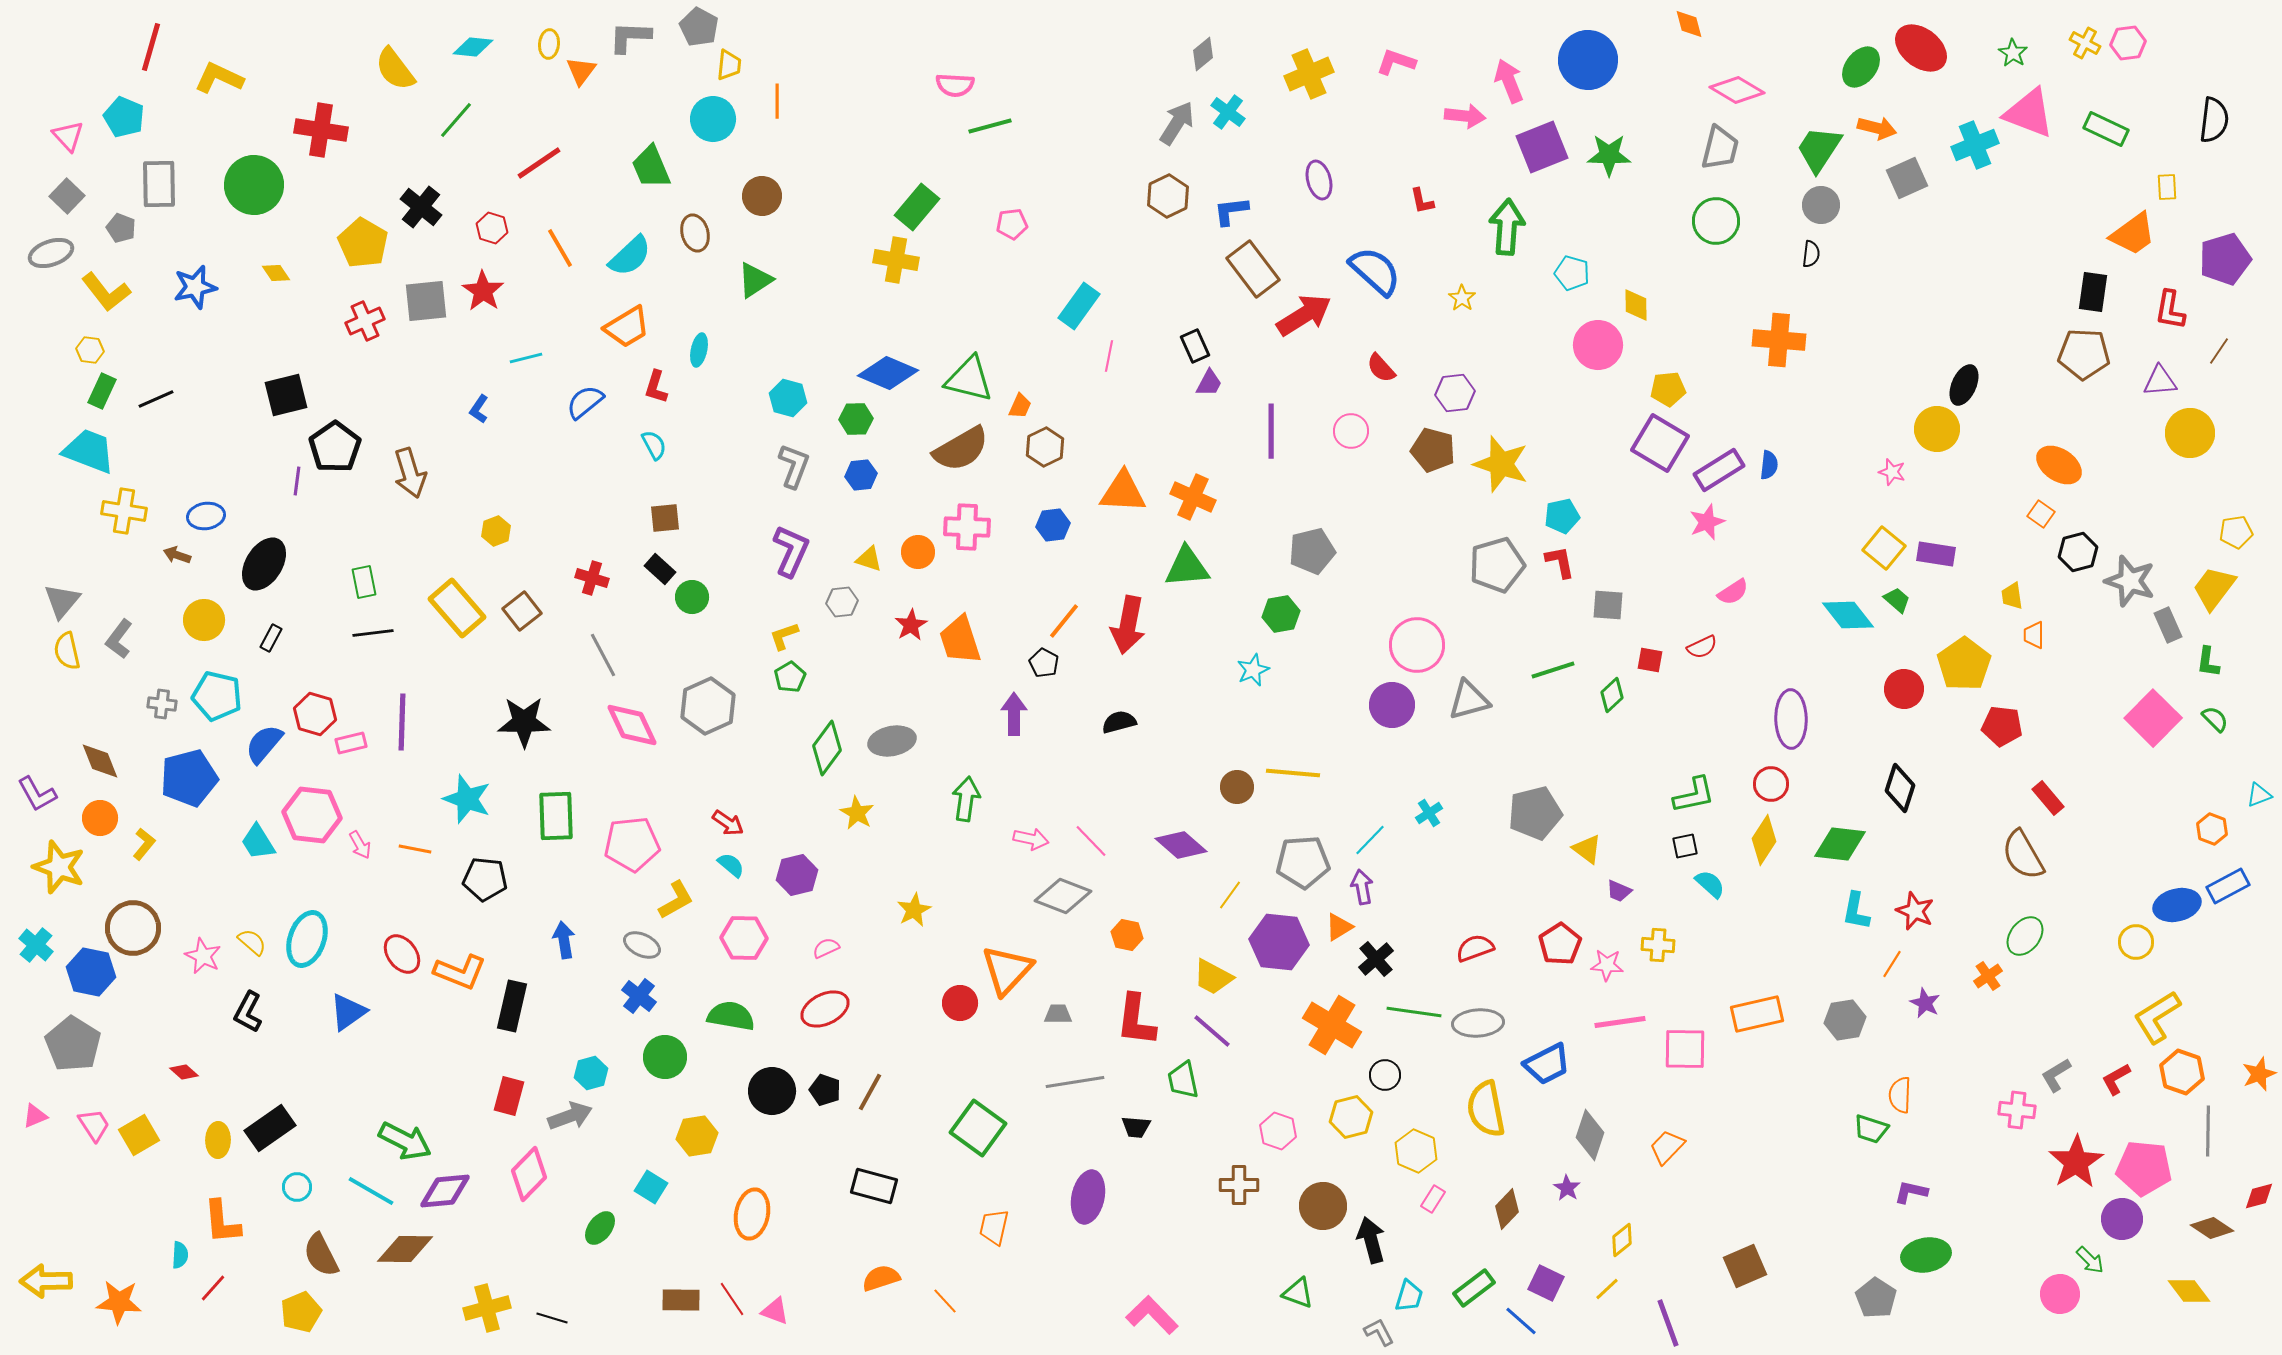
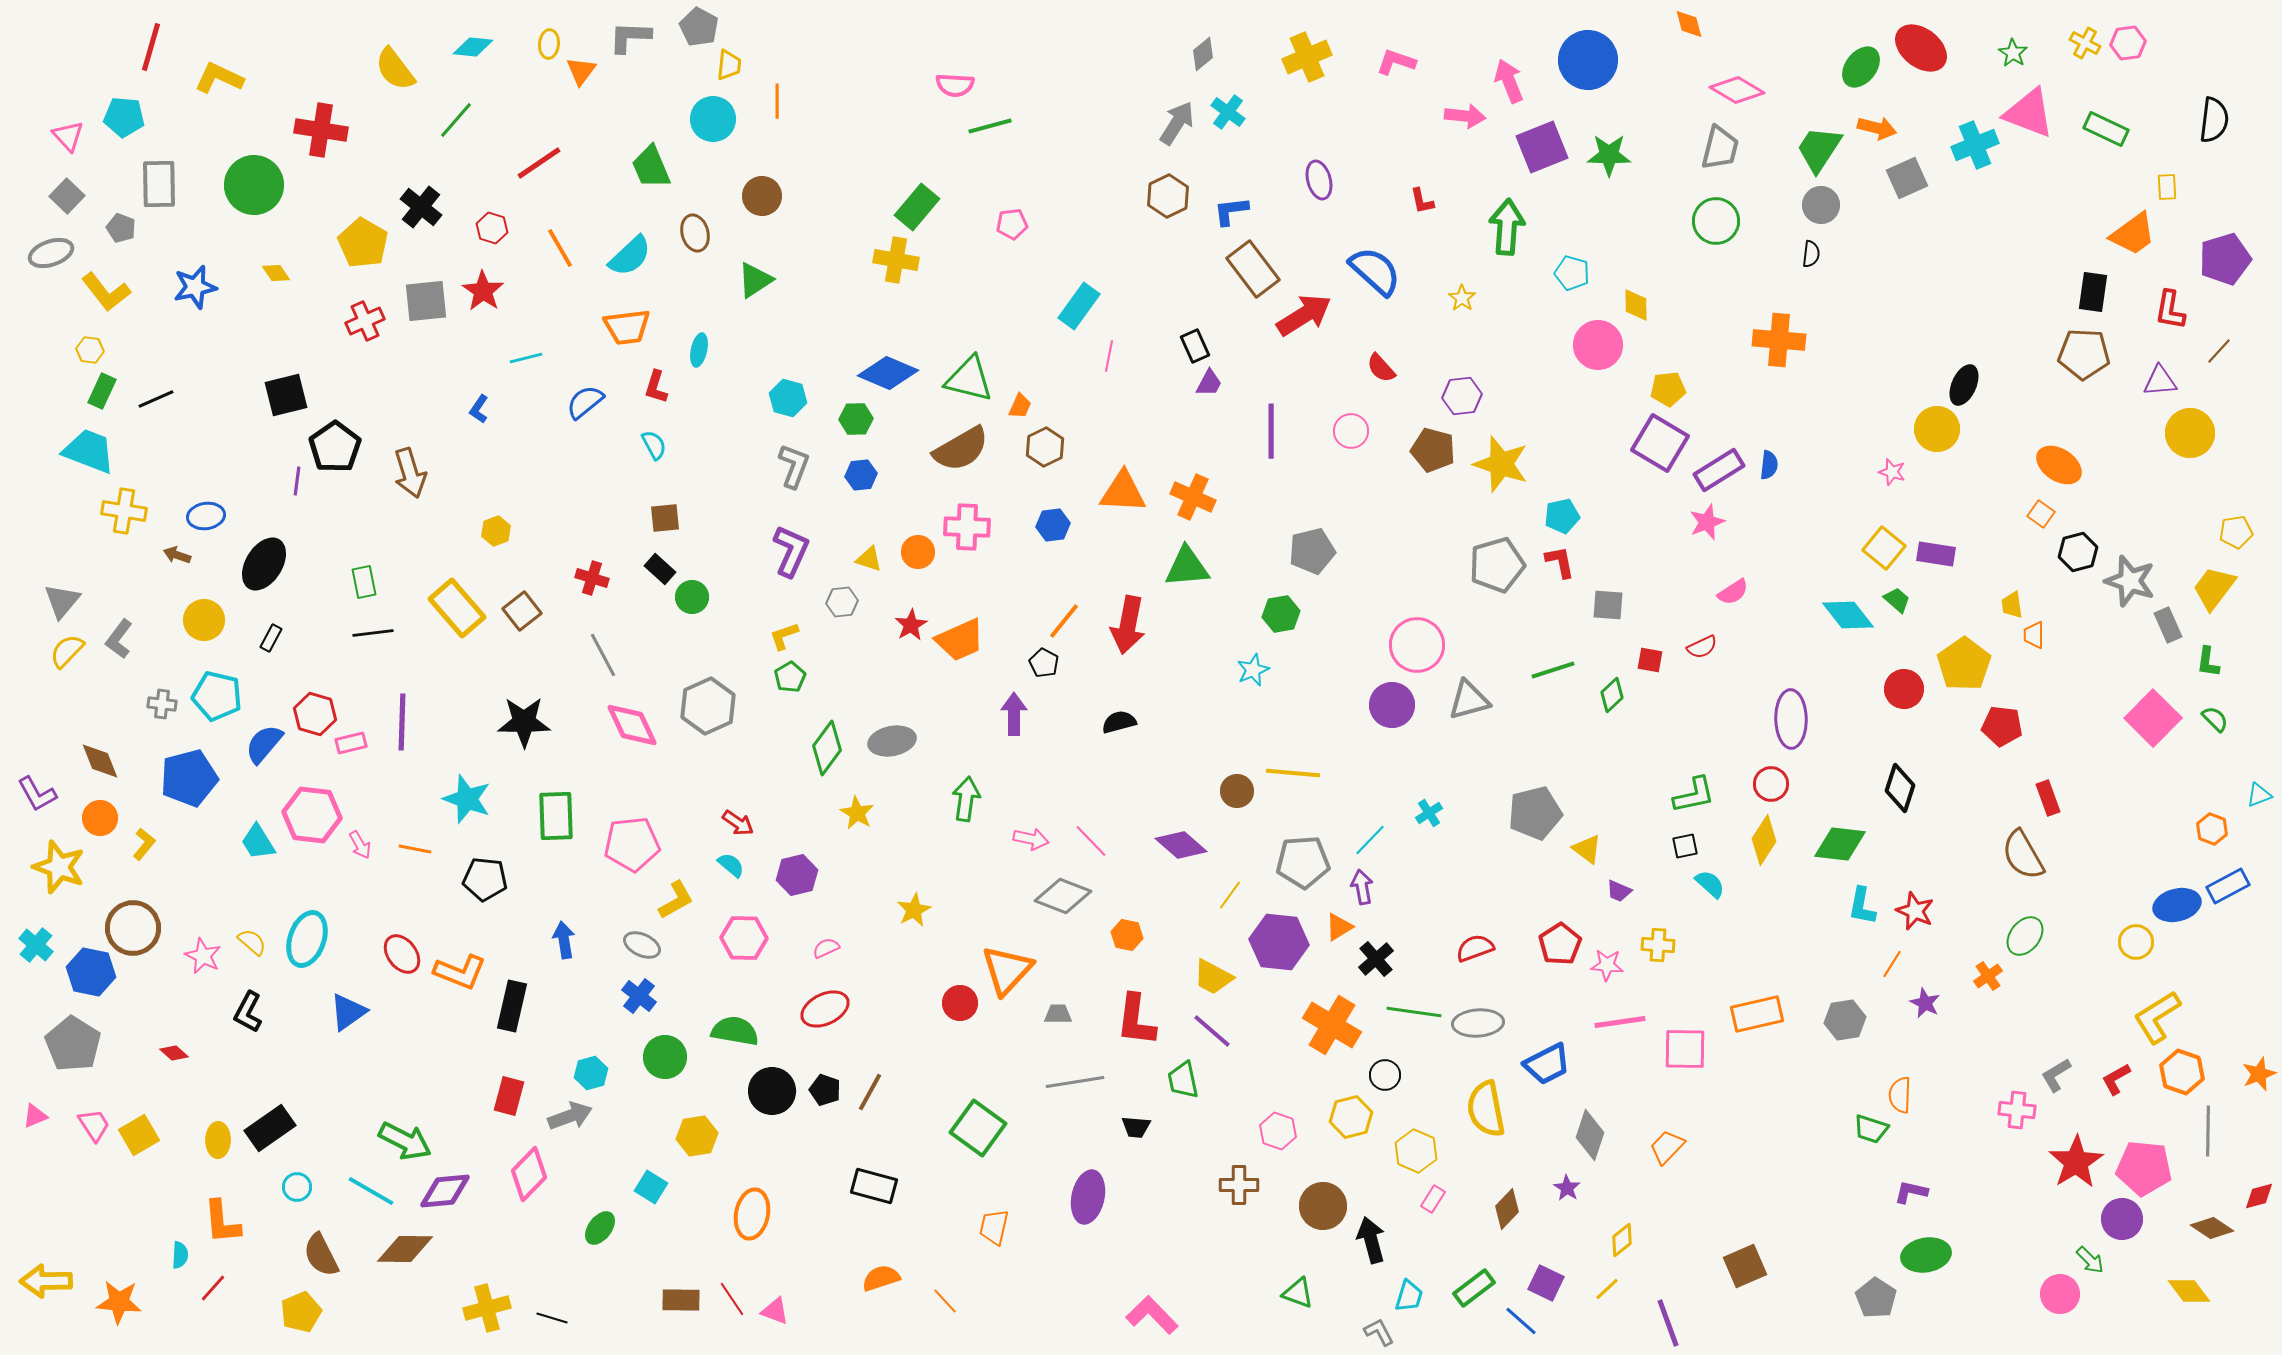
yellow cross at (1309, 74): moved 2 px left, 17 px up
cyan pentagon at (124, 117): rotated 18 degrees counterclockwise
orange trapezoid at (627, 327): rotated 24 degrees clockwise
brown line at (2219, 351): rotated 8 degrees clockwise
purple hexagon at (1455, 393): moved 7 px right, 3 px down
yellow trapezoid at (2012, 596): moved 9 px down
orange trapezoid at (960, 640): rotated 96 degrees counterclockwise
yellow semicircle at (67, 651): rotated 57 degrees clockwise
brown circle at (1237, 787): moved 4 px down
red rectangle at (2048, 798): rotated 20 degrees clockwise
red arrow at (728, 823): moved 10 px right
cyan L-shape at (1856, 911): moved 6 px right, 5 px up
green semicircle at (731, 1016): moved 4 px right, 15 px down
red diamond at (184, 1072): moved 10 px left, 19 px up
